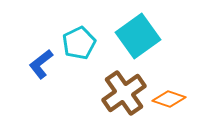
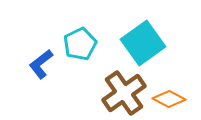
cyan square: moved 5 px right, 7 px down
cyan pentagon: moved 1 px right, 1 px down
orange diamond: rotated 8 degrees clockwise
